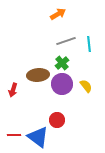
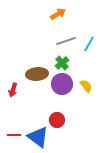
cyan line: rotated 35 degrees clockwise
brown ellipse: moved 1 px left, 1 px up
